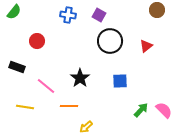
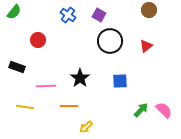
brown circle: moved 8 px left
blue cross: rotated 28 degrees clockwise
red circle: moved 1 px right, 1 px up
pink line: rotated 42 degrees counterclockwise
